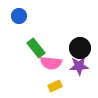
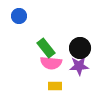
green rectangle: moved 10 px right
yellow rectangle: rotated 24 degrees clockwise
